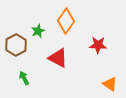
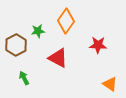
green star: rotated 16 degrees clockwise
